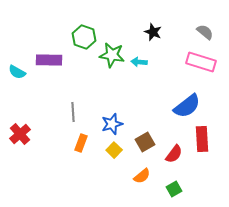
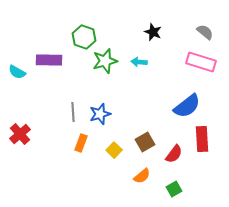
green star: moved 7 px left, 6 px down; rotated 25 degrees counterclockwise
blue star: moved 12 px left, 10 px up
